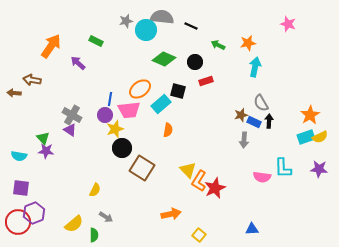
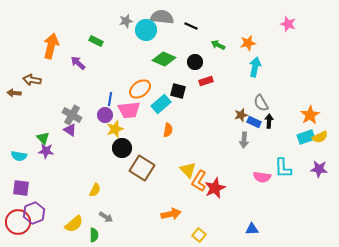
orange arrow at (51, 46): rotated 20 degrees counterclockwise
